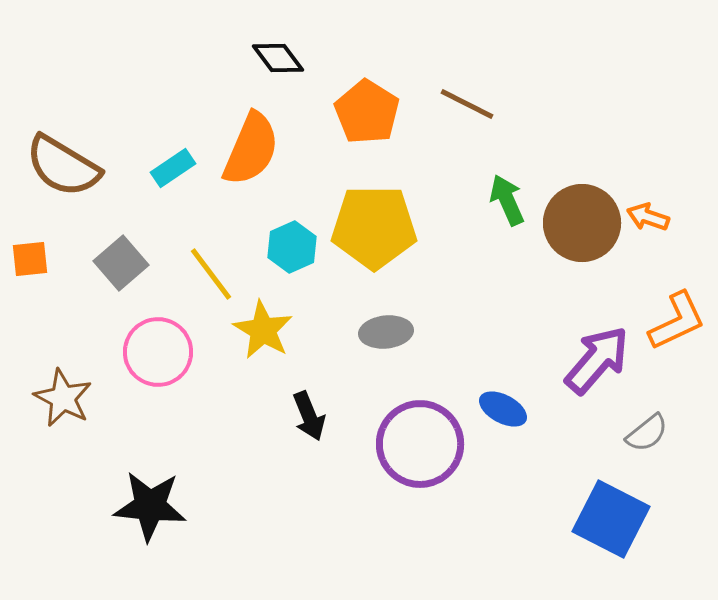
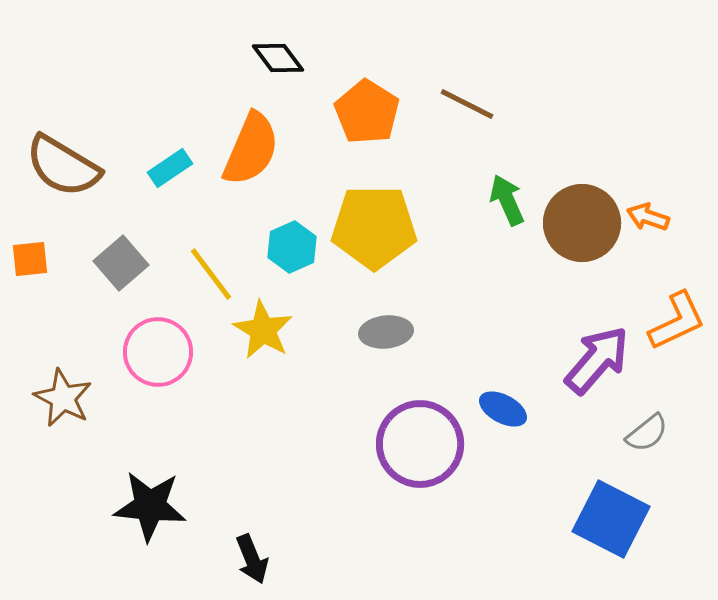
cyan rectangle: moved 3 px left
black arrow: moved 57 px left, 143 px down
